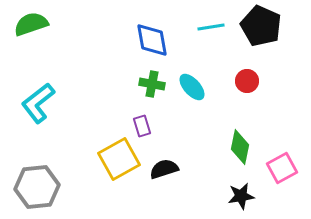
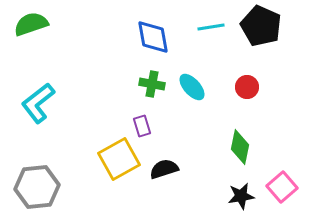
blue diamond: moved 1 px right, 3 px up
red circle: moved 6 px down
pink square: moved 19 px down; rotated 12 degrees counterclockwise
